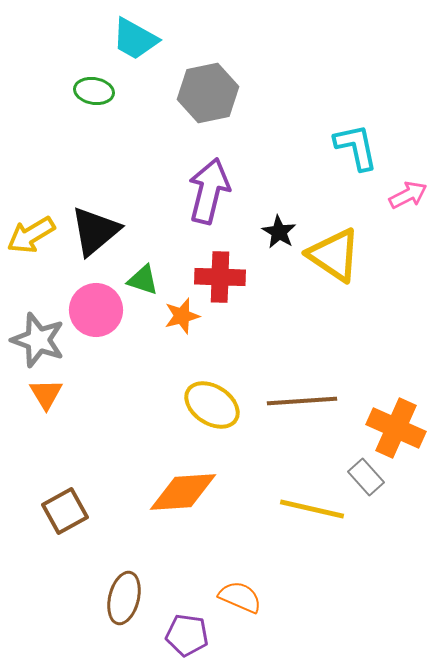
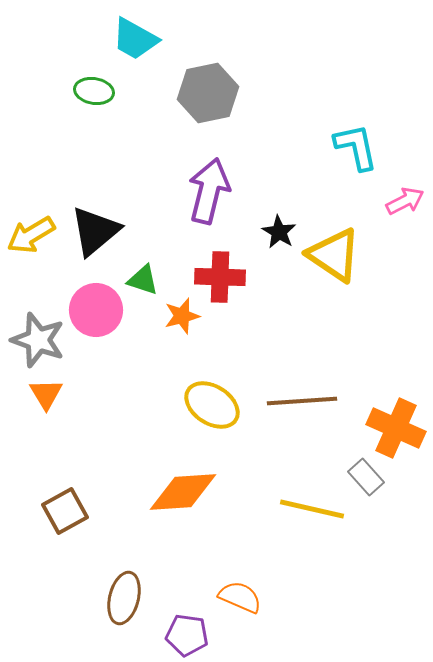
pink arrow: moved 3 px left, 6 px down
